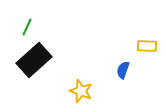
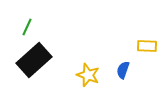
yellow star: moved 7 px right, 16 px up
